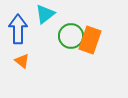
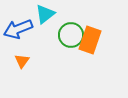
blue arrow: rotated 112 degrees counterclockwise
green circle: moved 1 px up
orange triangle: rotated 28 degrees clockwise
